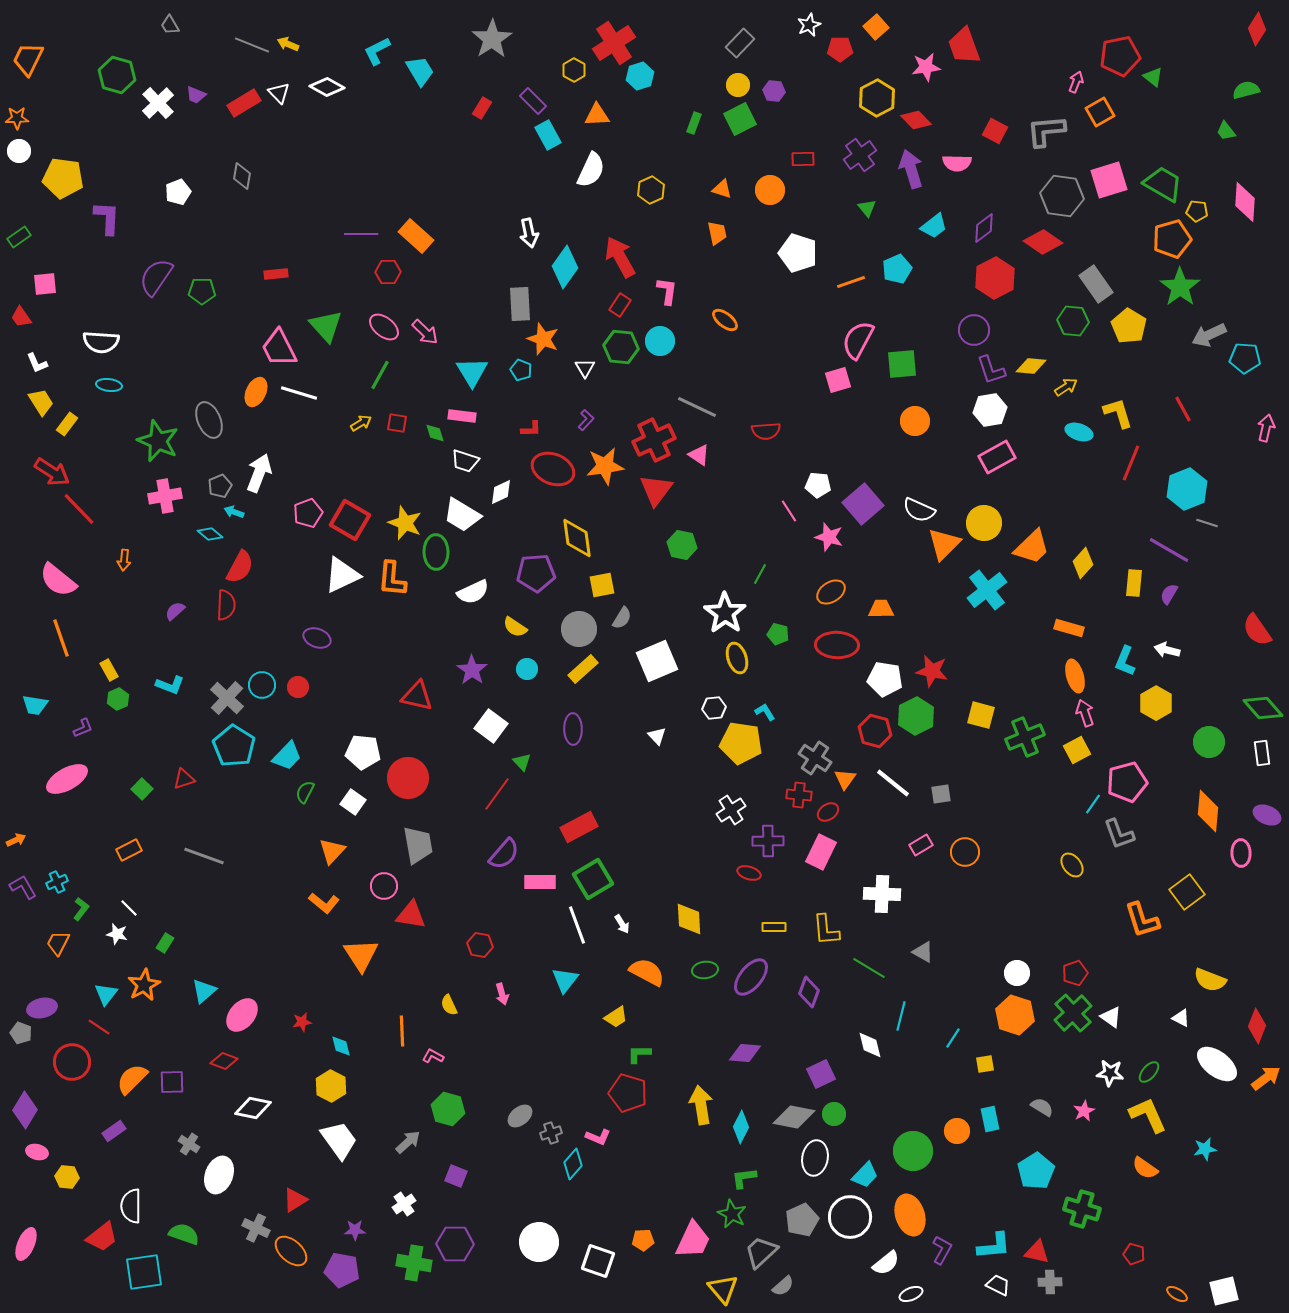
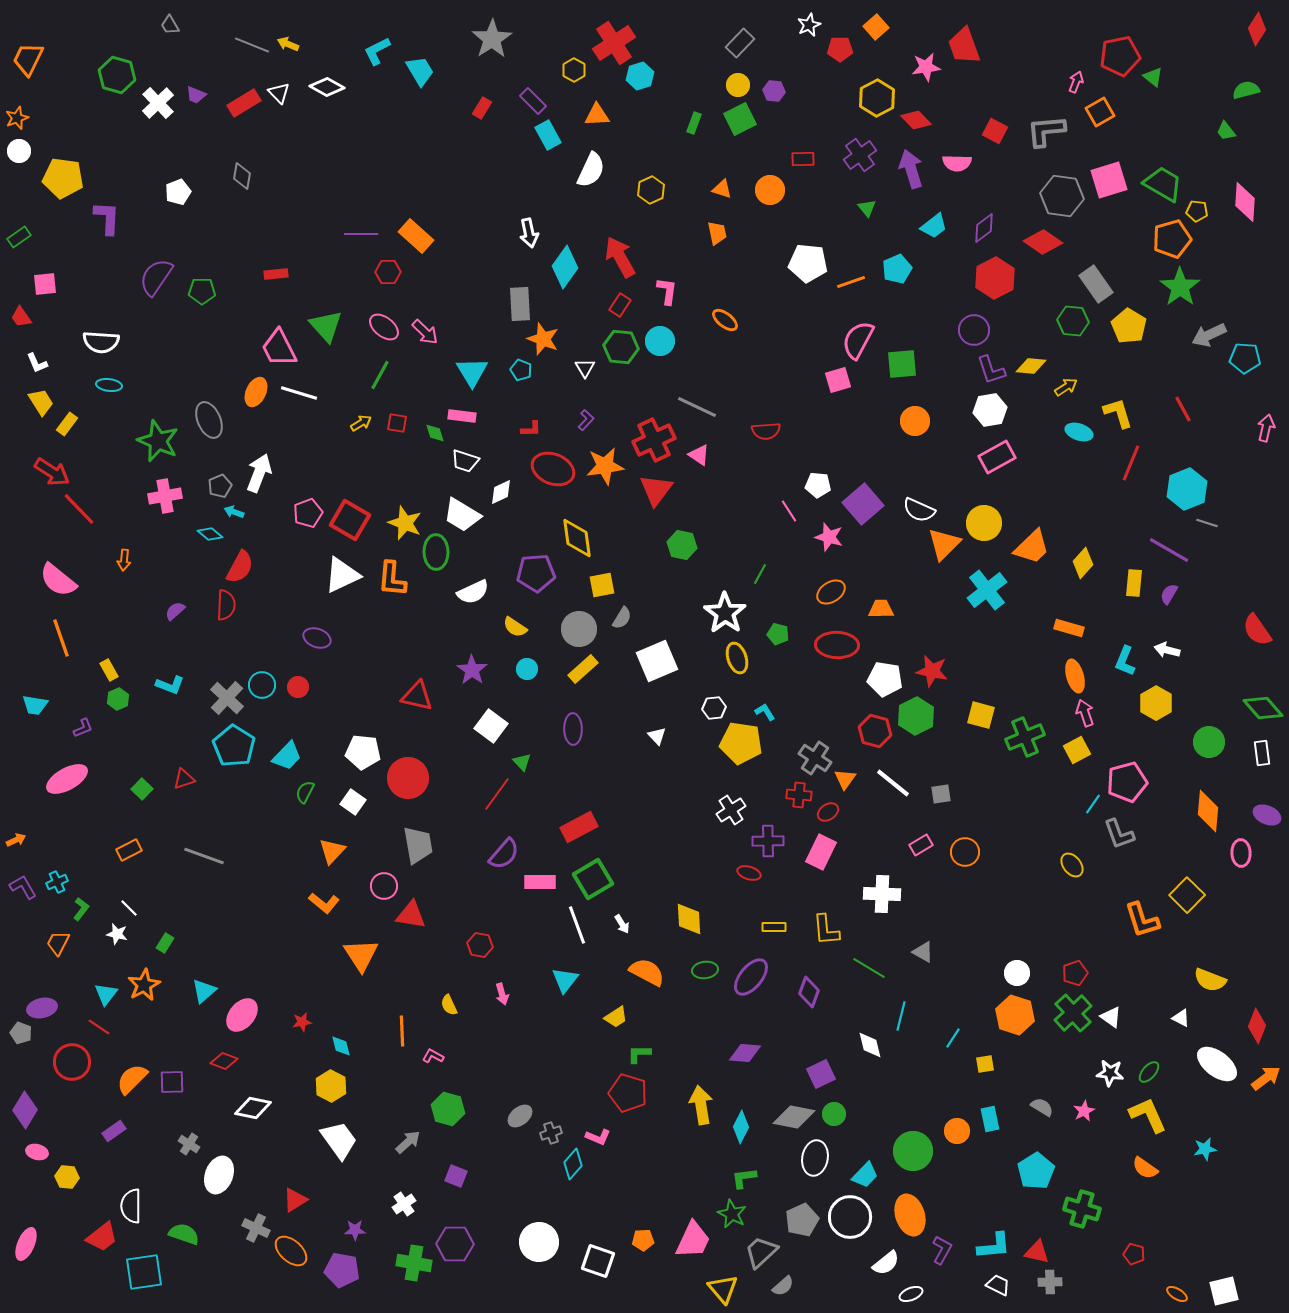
orange star at (17, 118): rotated 20 degrees counterclockwise
white pentagon at (798, 253): moved 10 px right, 10 px down; rotated 12 degrees counterclockwise
yellow square at (1187, 892): moved 3 px down; rotated 8 degrees counterclockwise
